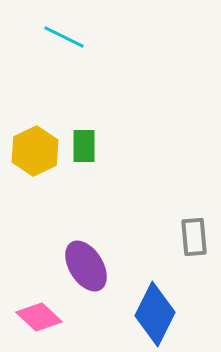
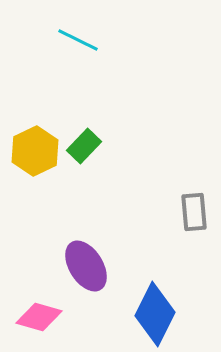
cyan line: moved 14 px right, 3 px down
green rectangle: rotated 44 degrees clockwise
gray rectangle: moved 25 px up
pink diamond: rotated 27 degrees counterclockwise
